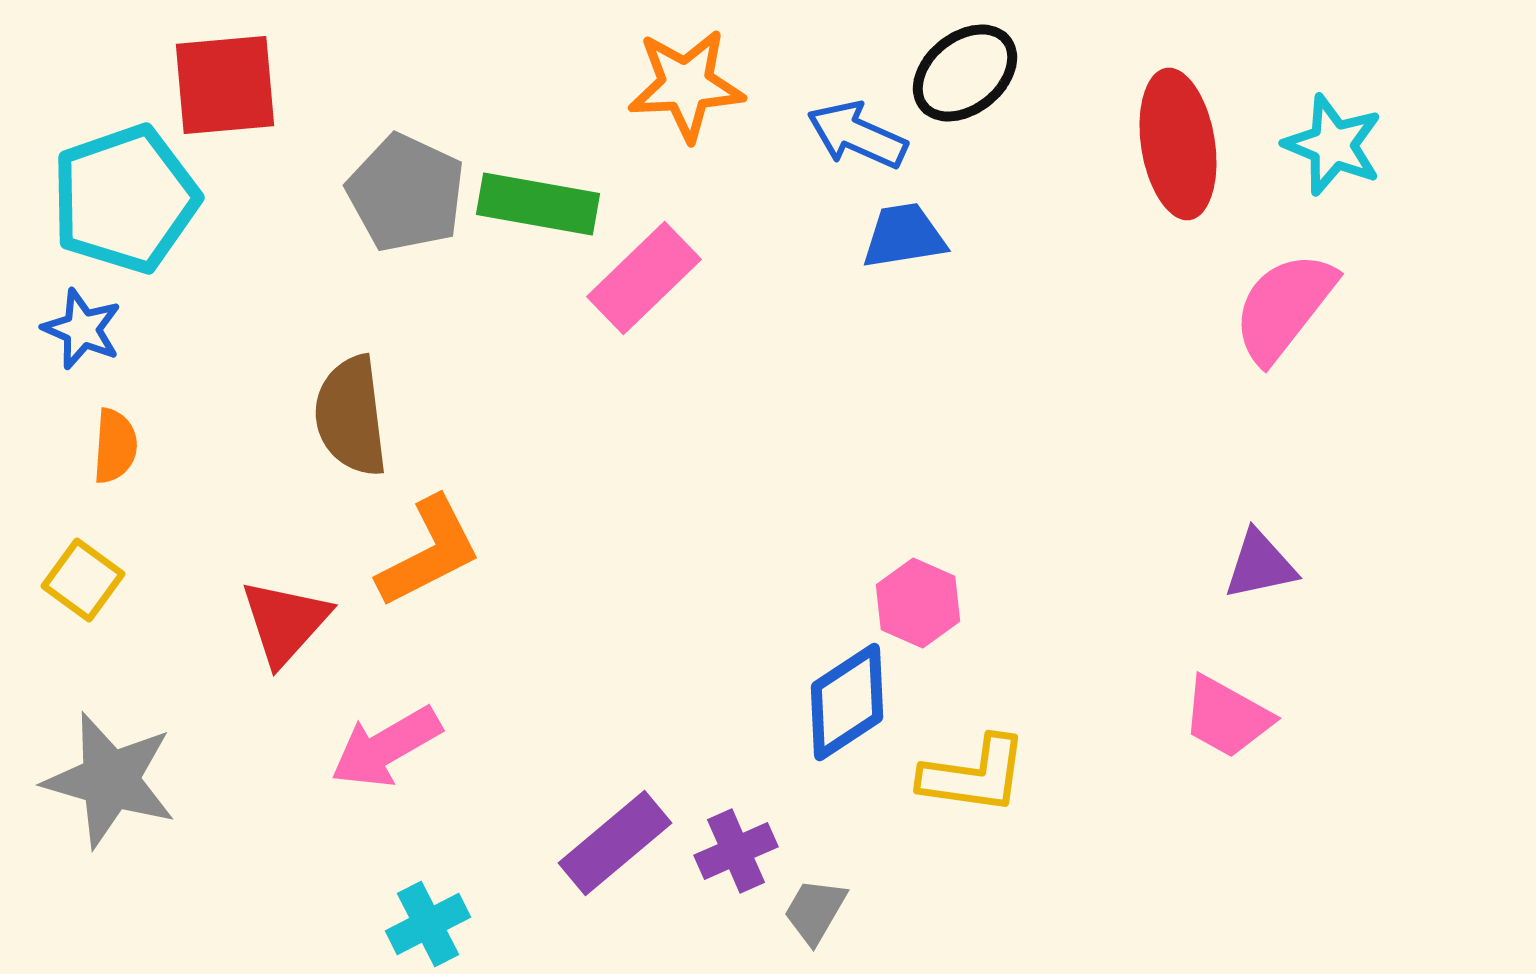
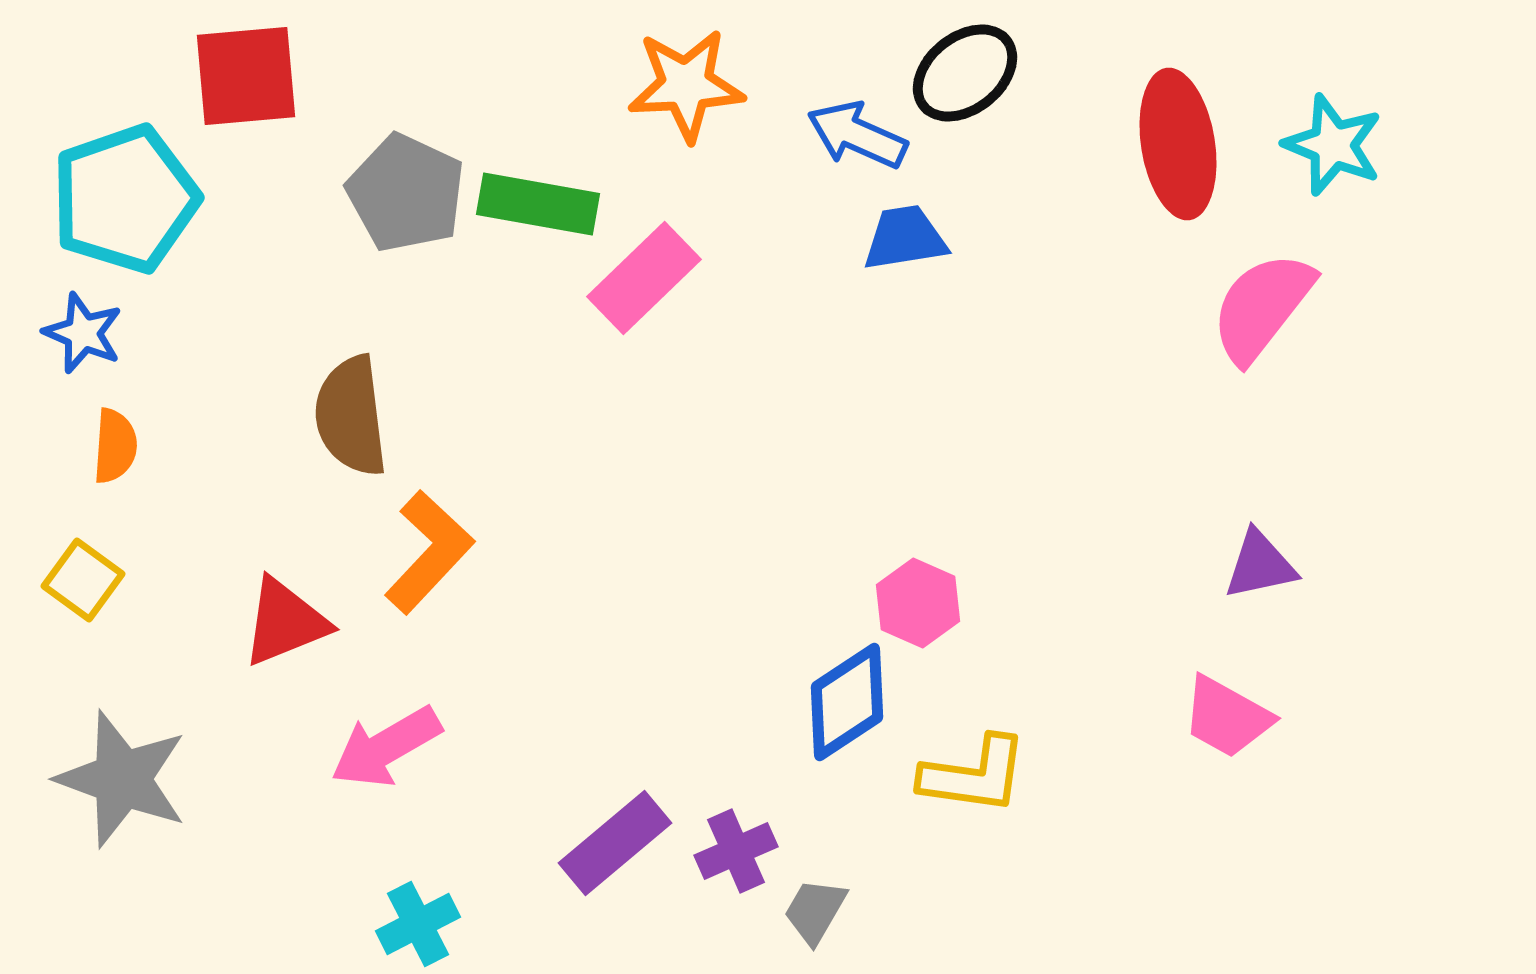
red square: moved 21 px right, 9 px up
blue trapezoid: moved 1 px right, 2 px down
pink semicircle: moved 22 px left
blue star: moved 1 px right, 4 px down
orange L-shape: rotated 20 degrees counterclockwise
red triangle: rotated 26 degrees clockwise
gray star: moved 12 px right, 1 px up; rotated 4 degrees clockwise
cyan cross: moved 10 px left
